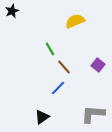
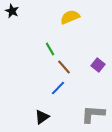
black star: rotated 24 degrees counterclockwise
yellow semicircle: moved 5 px left, 4 px up
